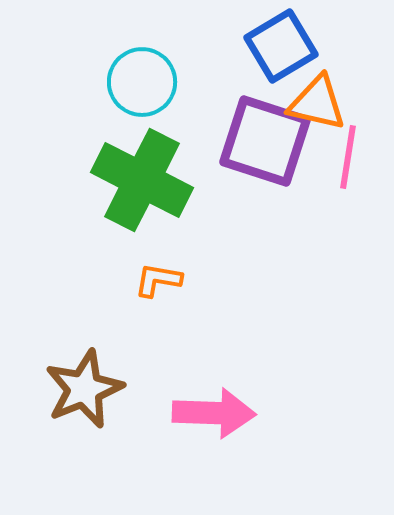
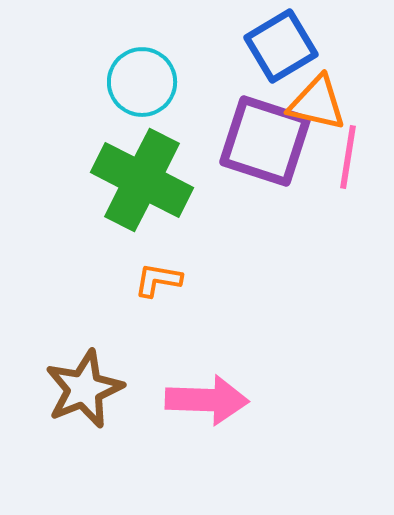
pink arrow: moved 7 px left, 13 px up
